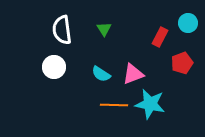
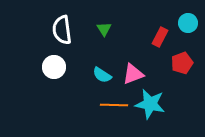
cyan semicircle: moved 1 px right, 1 px down
